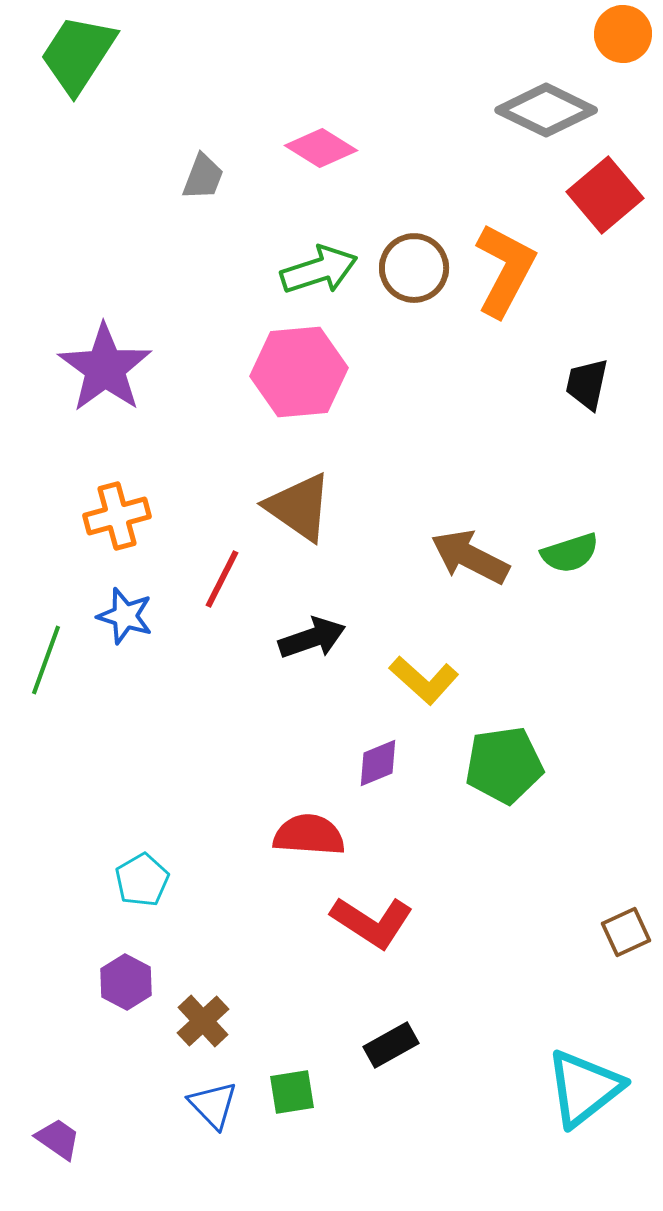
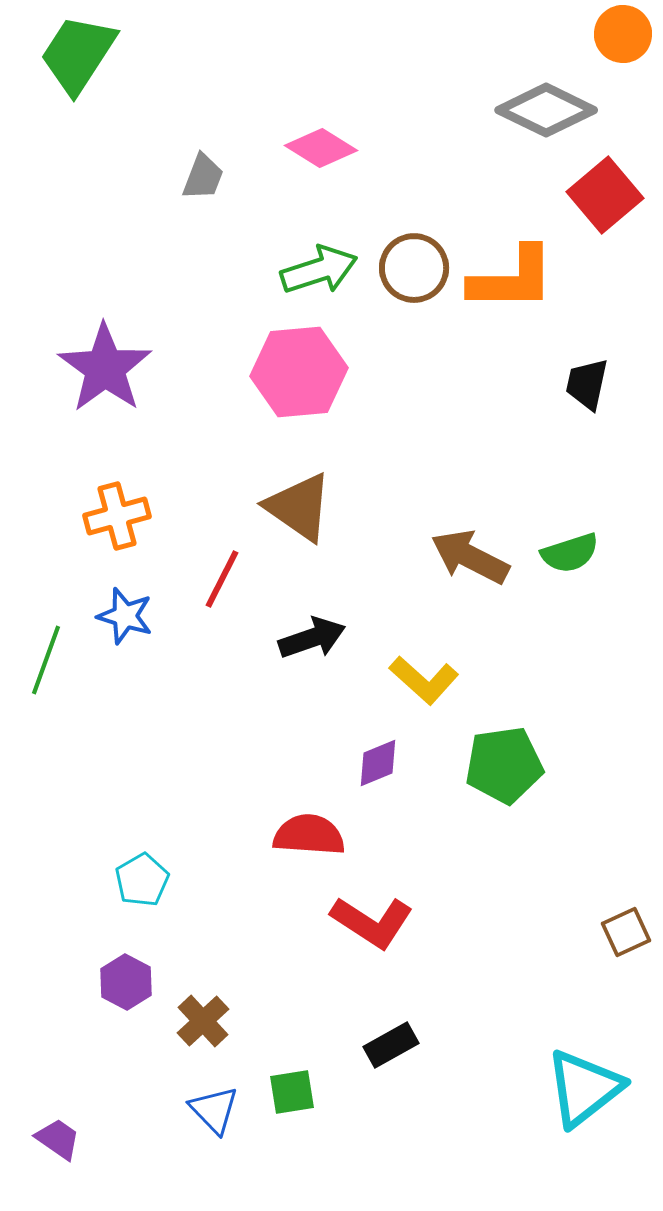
orange L-shape: moved 7 px right, 9 px down; rotated 62 degrees clockwise
blue triangle: moved 1 px right, 5 px down
